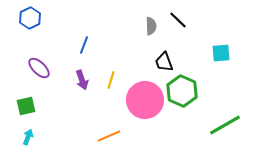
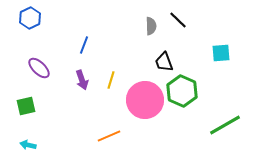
cyan arrow: moved 8 px down; rotated 98 degrees counterclockwise
